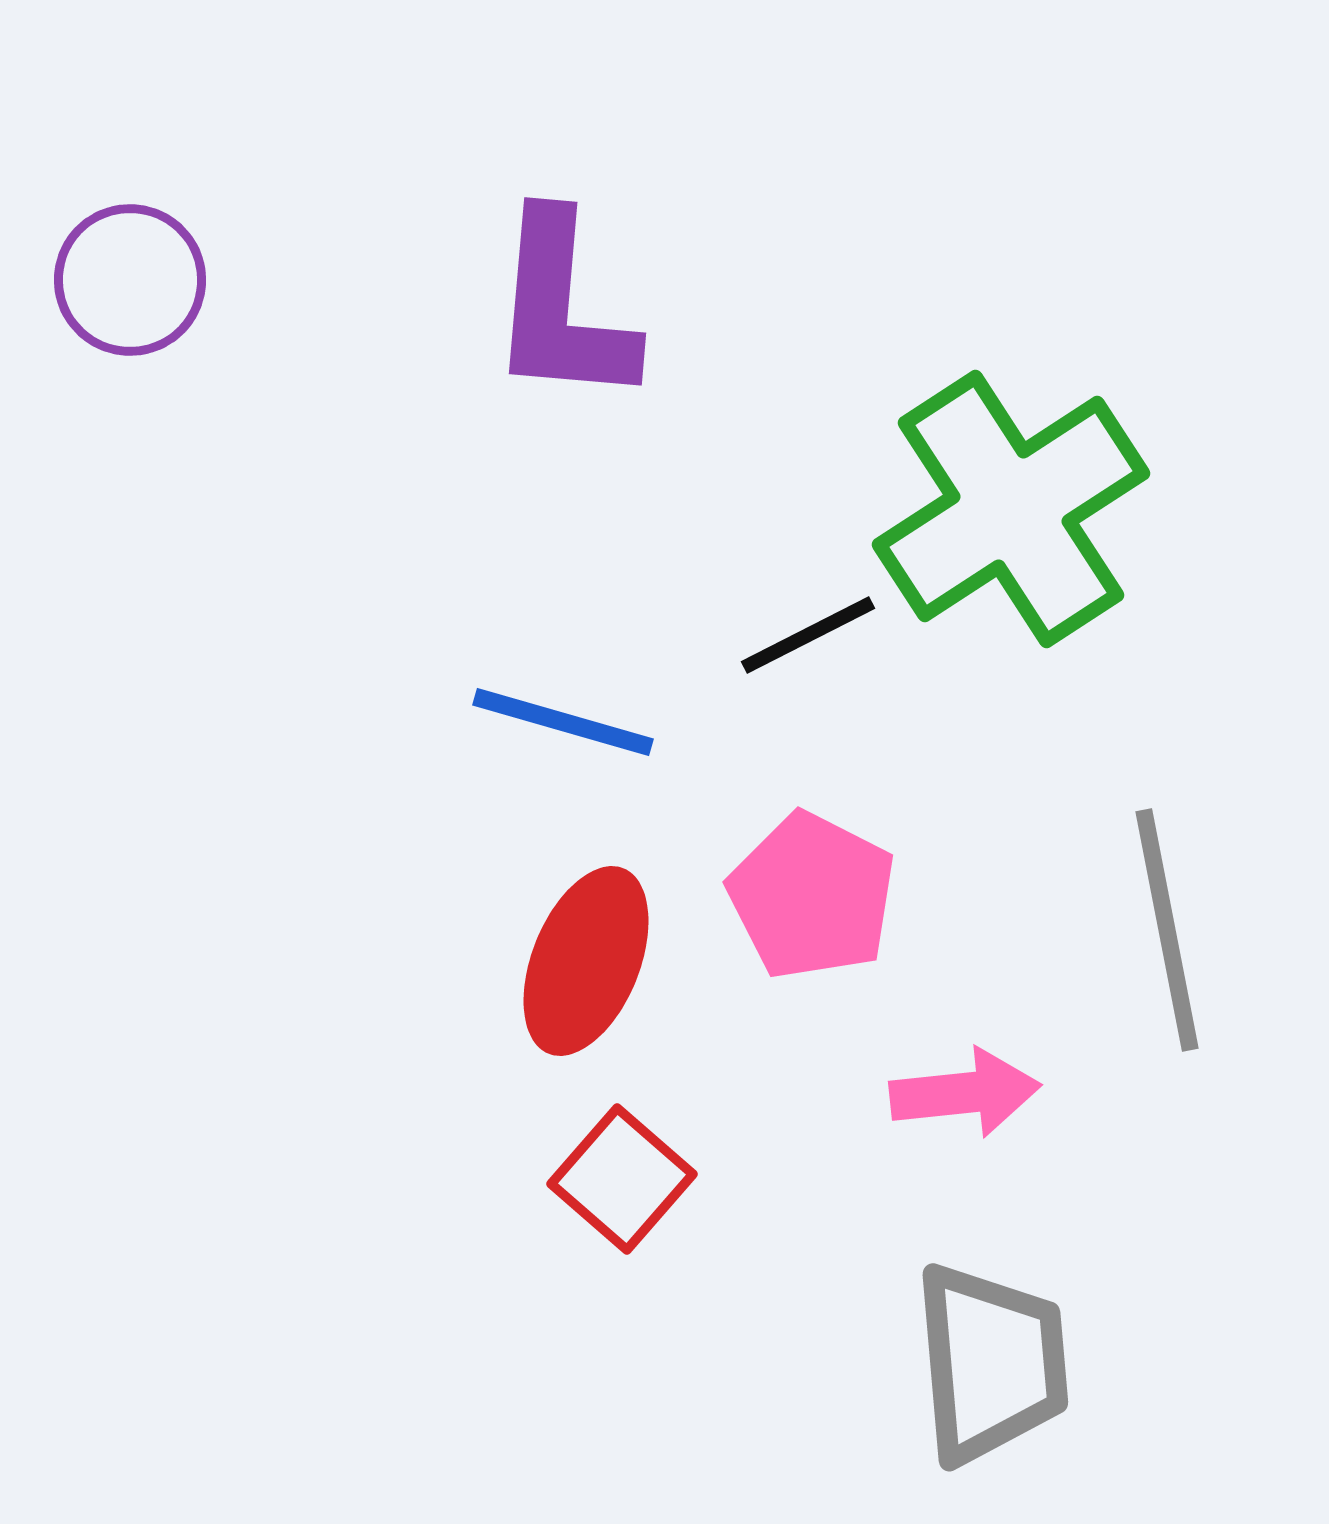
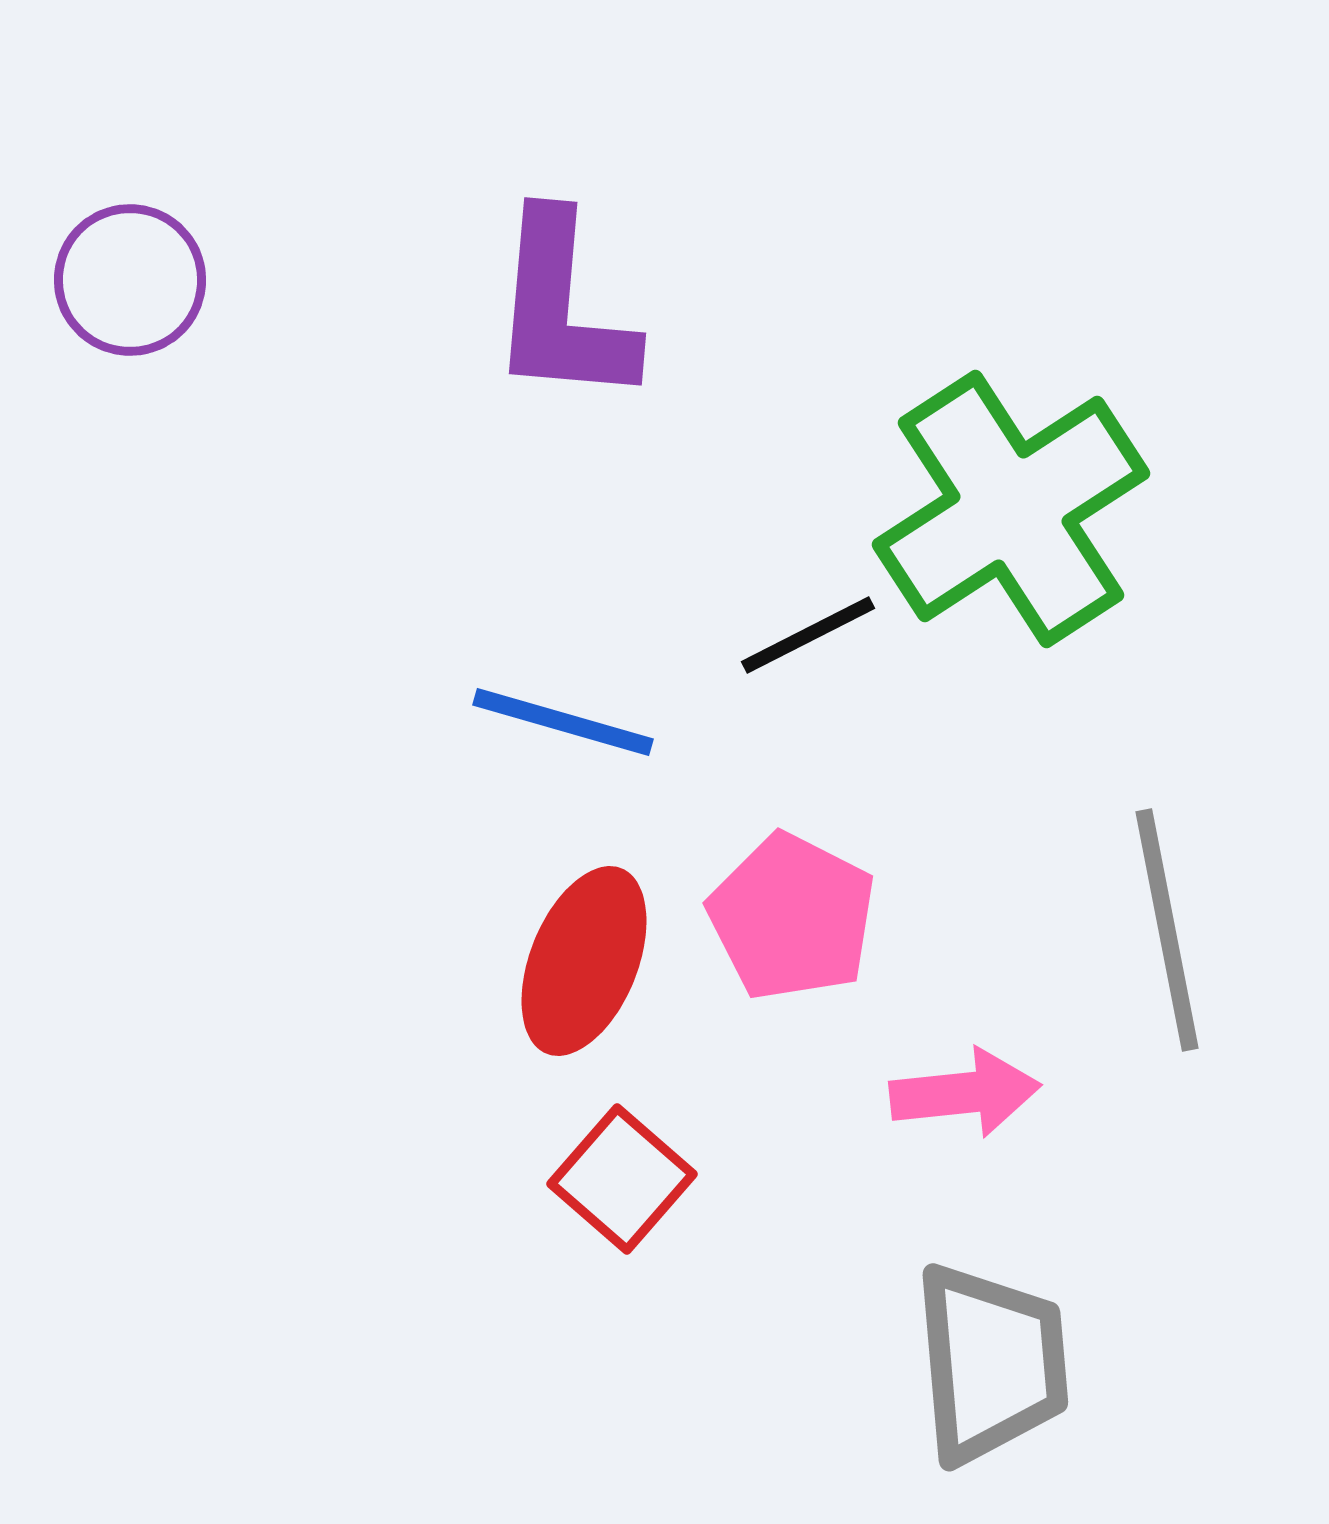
pink pentagon: moved 20 px left, 21 px down
red ellipse: moved 2 px left
